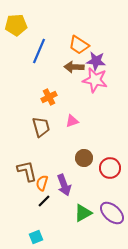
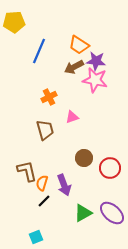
yellow pentagon: moved 2 px left, 3 px up
brown arrow: rotated 30 degrees counterclockwise
pink triangle: moved 4 px up
brown trapezoid: moved 4 px right, 3 px down
